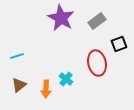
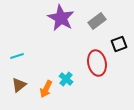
orange arrow: rotated 24 degrees clockwise
